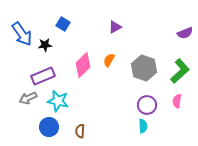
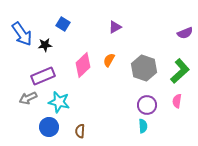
cyan star: moved 1 px right, 1 px down
